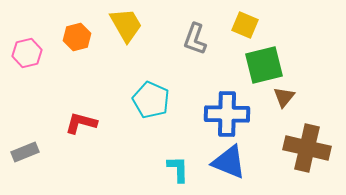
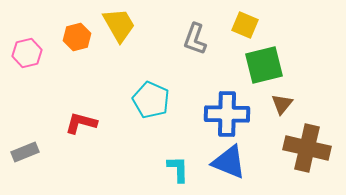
yellow trapezoid: moved 7 px left
brown triangle: moved 2 px left, 7 px down
